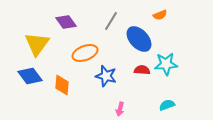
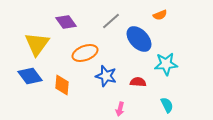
gray line: rotated 18 degrees clockwise
red semicircle: moved 4 px left, 12 px down
cyan semicircle: rotated 84 degrees clockwise
